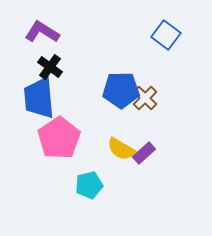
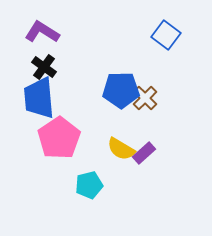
black cross: moved 6 px left
